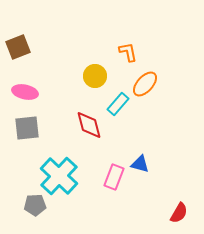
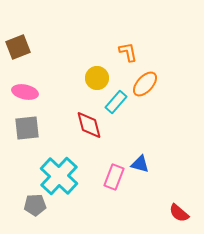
yellow circle: moved 2 px right, 2 px down
cyan rectangle: moved 2 px left, 2 px up
red semicircle: rotated 100 degrees clockwise
